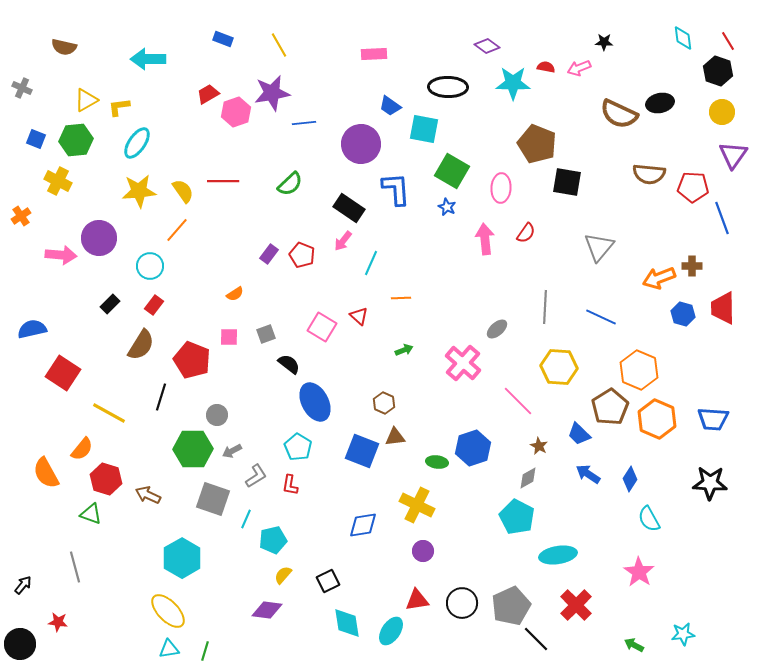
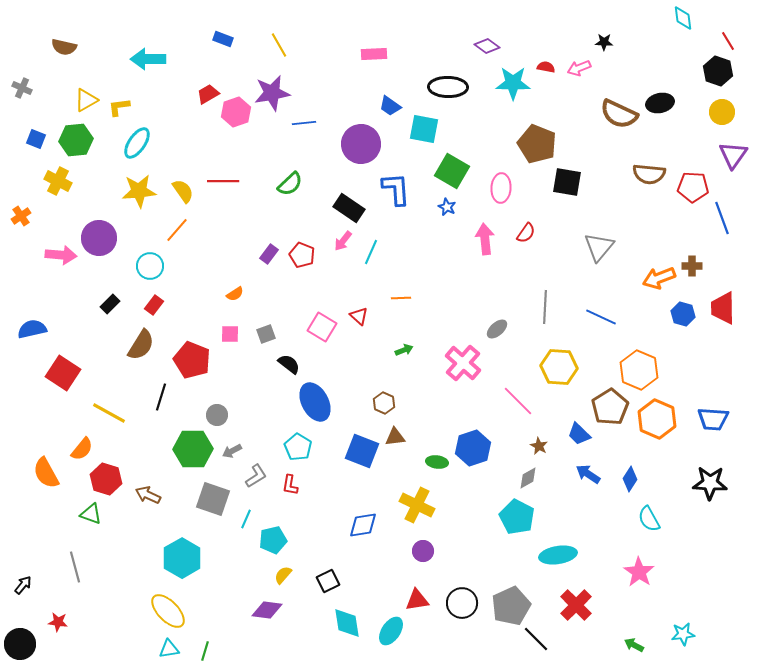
cyan diamond at (683, 38): moved 20 px up
cyan line at (371, 263): moved 11 px up
pink square at (229, 337): moved 1 px right, 3 px up
